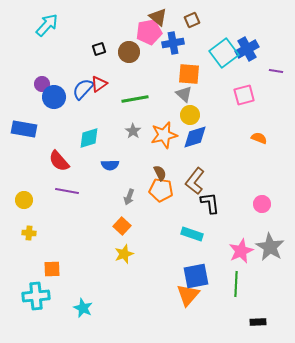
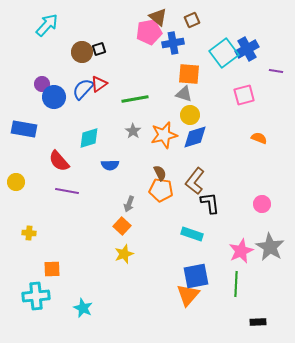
brown circle at (129, 52): moved 47 px left
gray triangle at (184, 94): rotated 24 degrees counterclockwise
gray arrow at (129, 197): moved 7 px down
yellow circle at (24, 200): moved 8 px left, 18 px up
